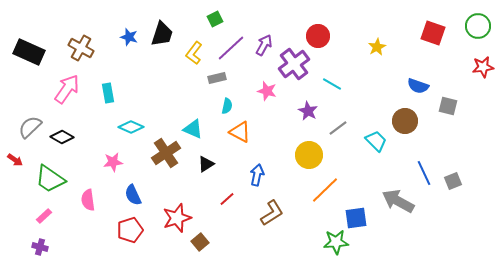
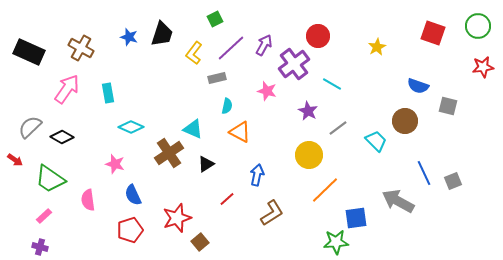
brown cross at (166, 153): moved 3 px right
pink star at (113, 162): moved 2 px right, 2 px down; rotated 24 degrees clockwise
